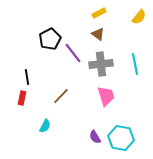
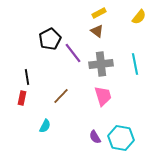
brown triangle: moved 1 px left, 3 px up
pink trapezoid: moved 3 px left
